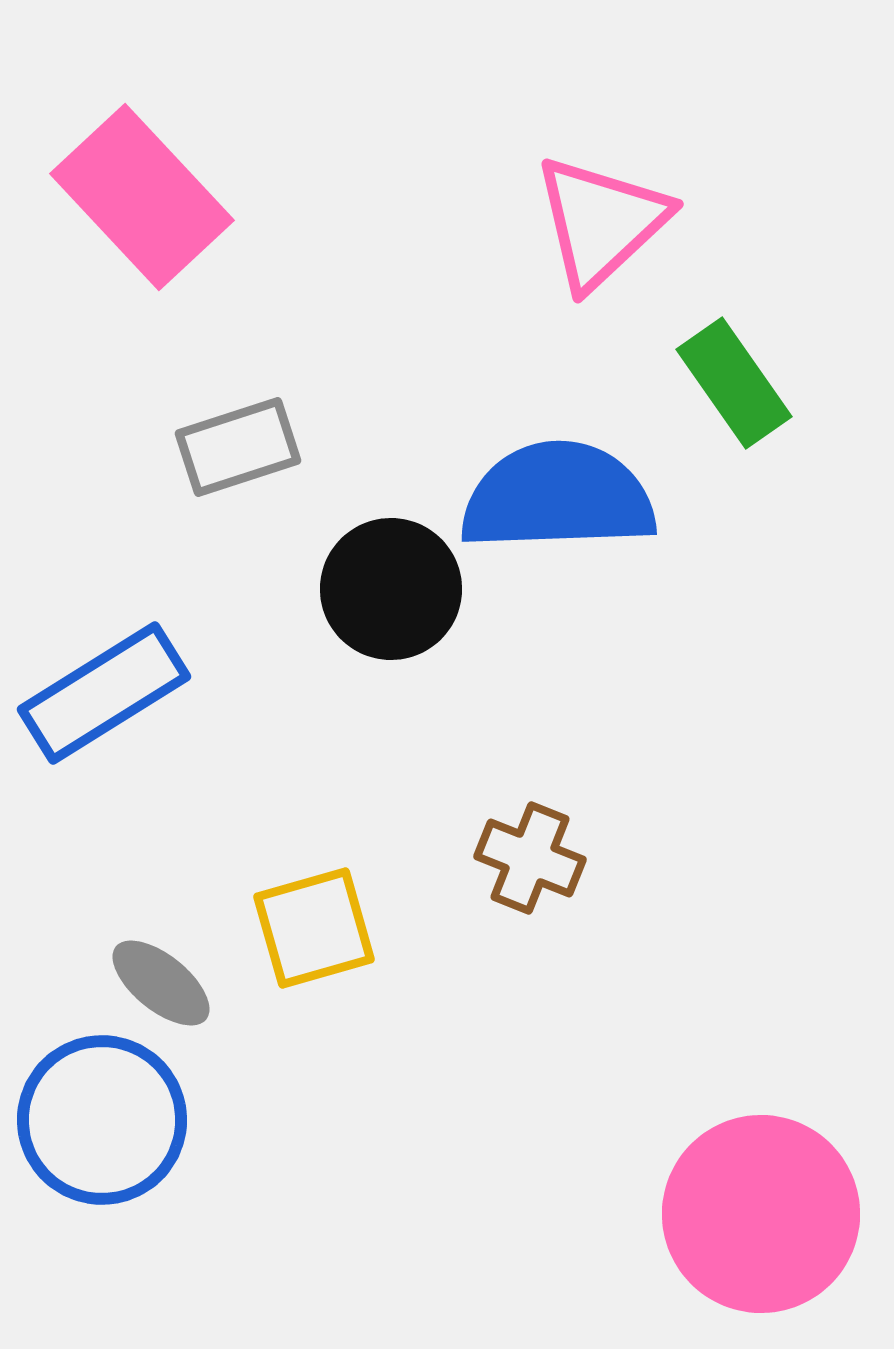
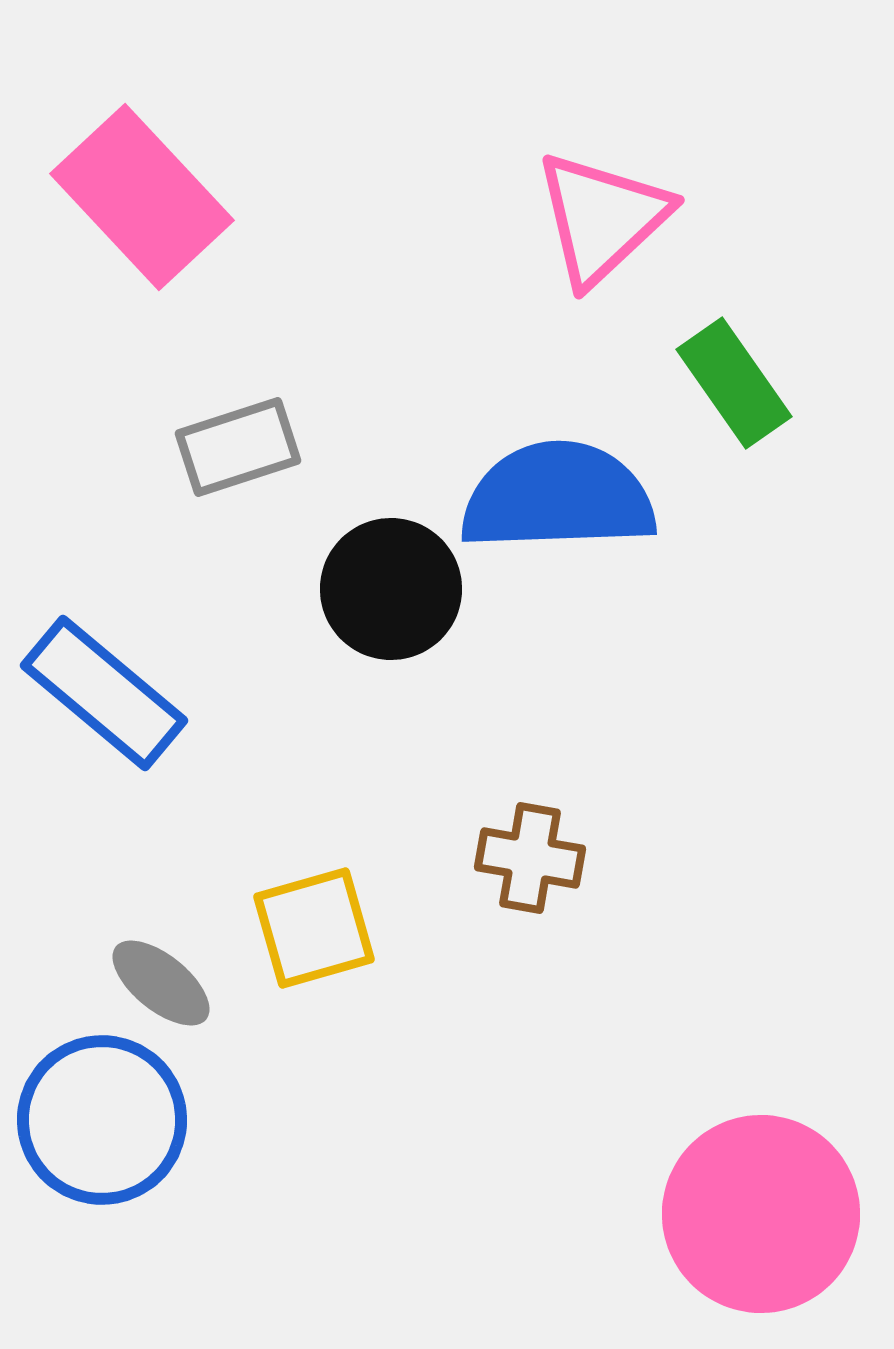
pink triangle: moved 1 px right, 4 px up
blue rectangle: rotated 72 degrees clockwise
brown cross: rotated 12 degrees counterclockwise
